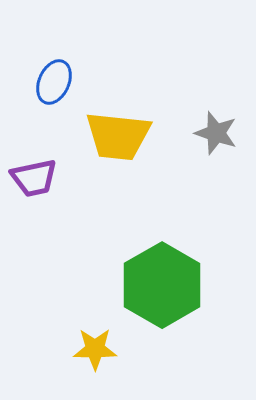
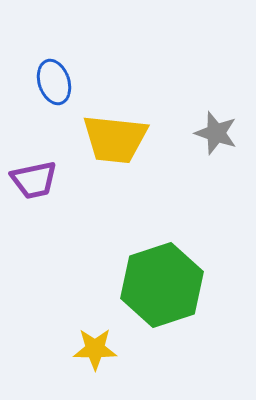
blue ellipse: rotated 42 degrees counterclockwise
yellow trapezoid: moved 3 px left, 3 px down
purple trapezoid: moved 2 px down
green hexagon: rotated 12 degrees clockwise
